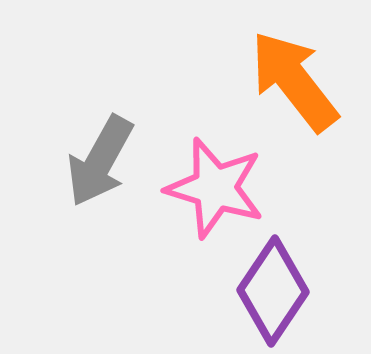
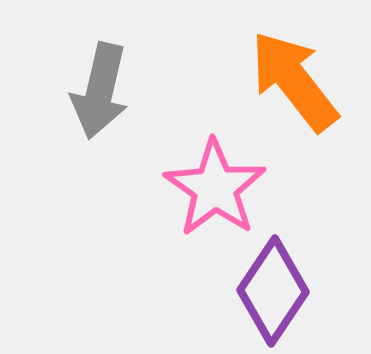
gray arrow: moved 70 px up; rotated 16 degrees counterclockwise
pink star: rotated 18 degrees clockwise
